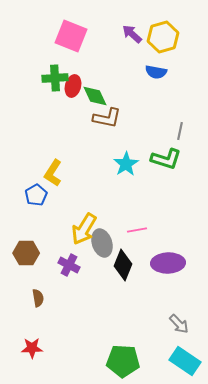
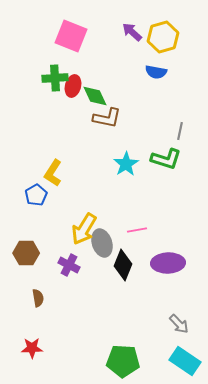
purple arrow: moved 2 px up
